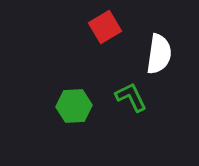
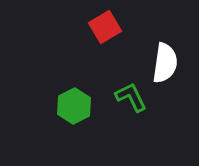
white semicircle: moved 6 px right, 9 px down
green hexagon: rotated 24 degrees counterclockwise
